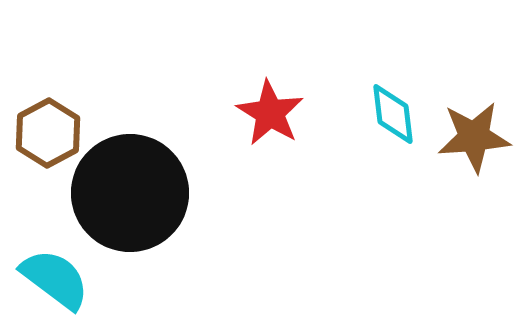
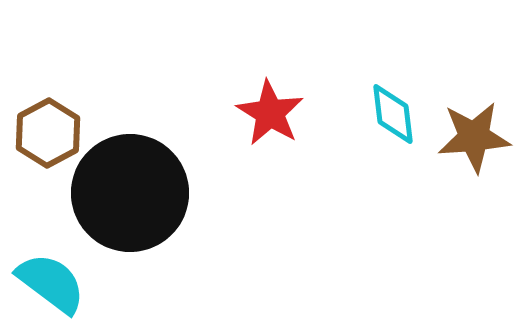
cyan semicircle: moved 4 px left, 4 px down
